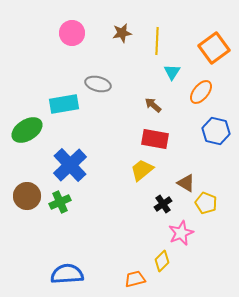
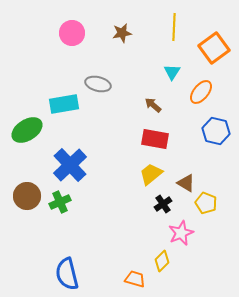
yellow line: moved 17 px right, 14 px up
yellow trapezoid: moved 9 px right, 4 px down
blue semicircle: rotated 100 degrees counterclockwise
orange trapezoid: rotated 30 degrees clockwise
